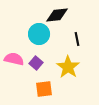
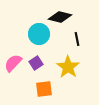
black diamond: moved 3 px right, 2 px down; rotated 20 degrees clockwise
pink semicircle: moved 1 px left, 4 px down; rotated 60 degrees counterclockwise
purple square: rotated 16 degrees clockwise
